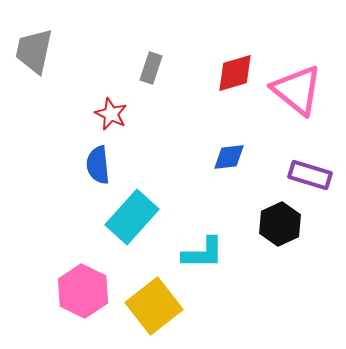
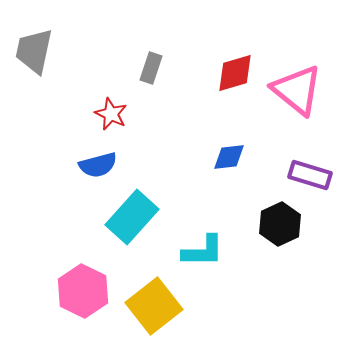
blue semicircle: rotated 99 degrees counterclockwise
cyan L-shape: moved 2 px up
